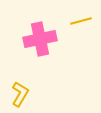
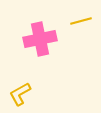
yellow L-shape: rotated 150 degrees counterclockwise
